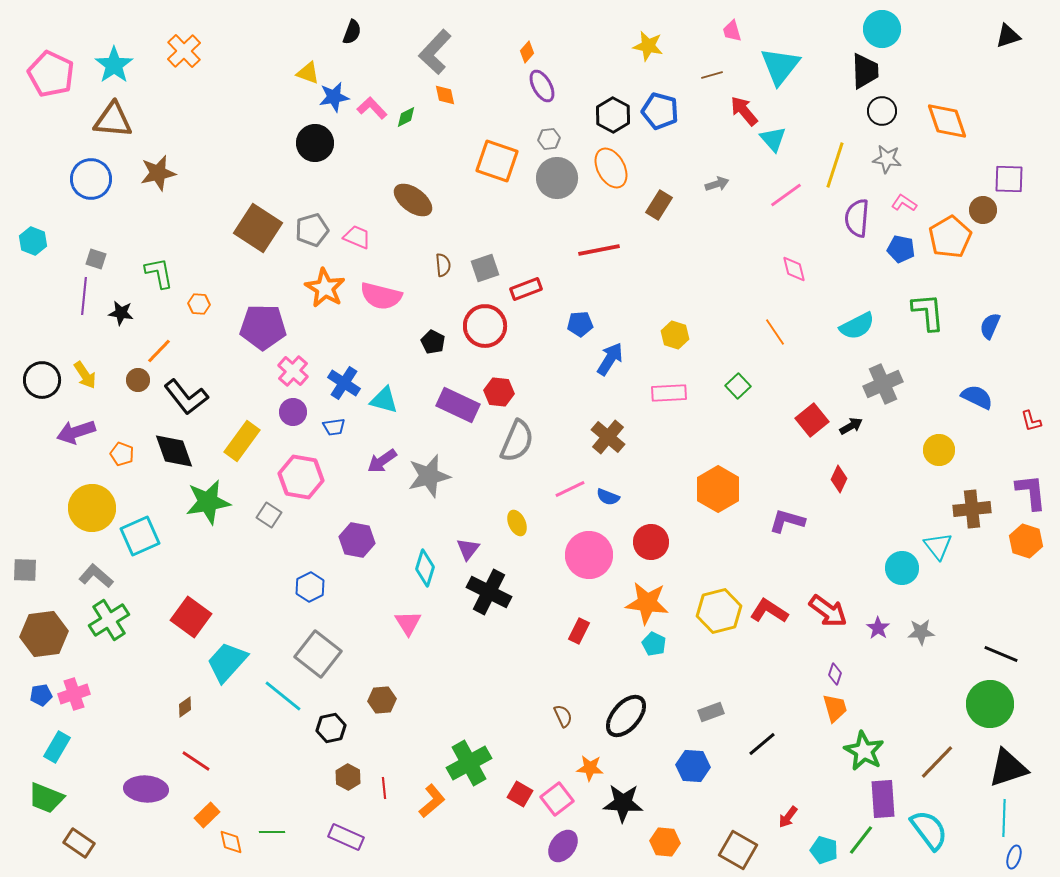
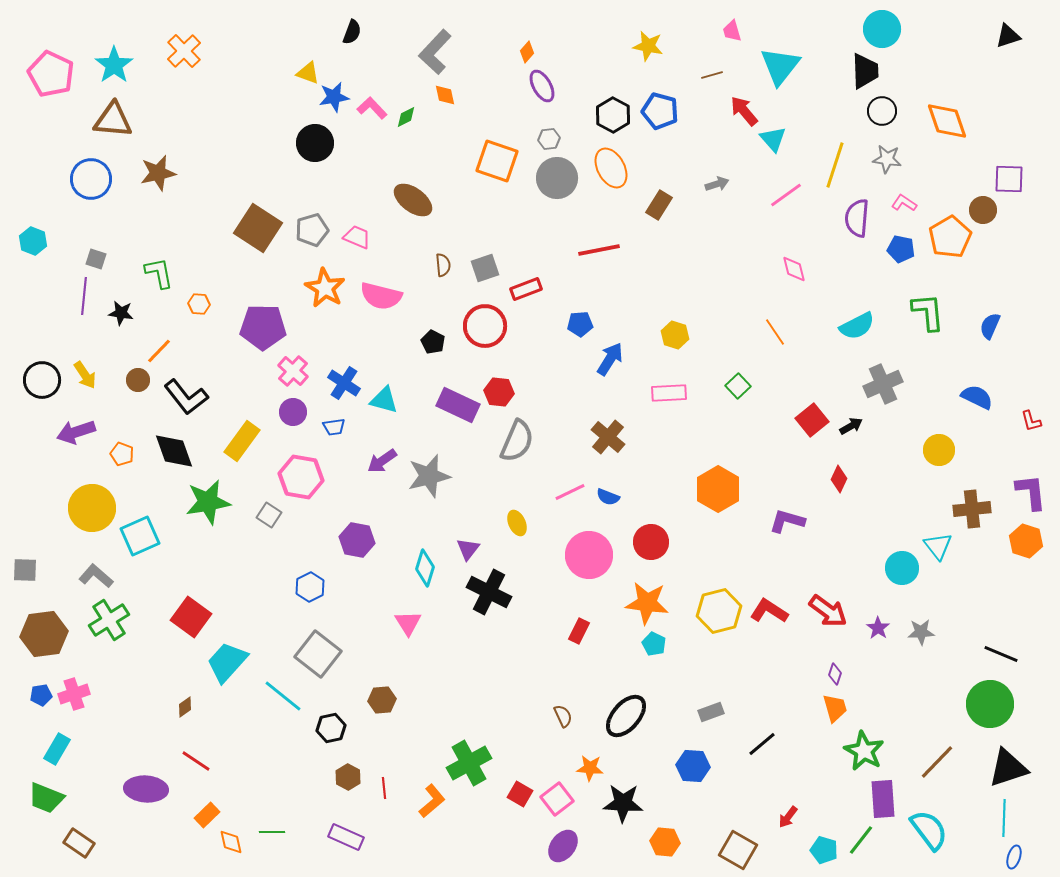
pink line at (570, 489): moved 3 px down
cyan rectangle at (57, 747): moved 2 px down
